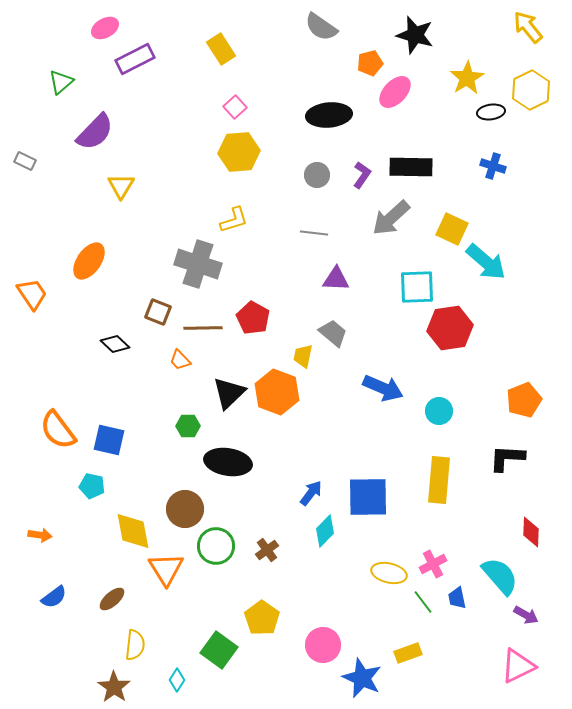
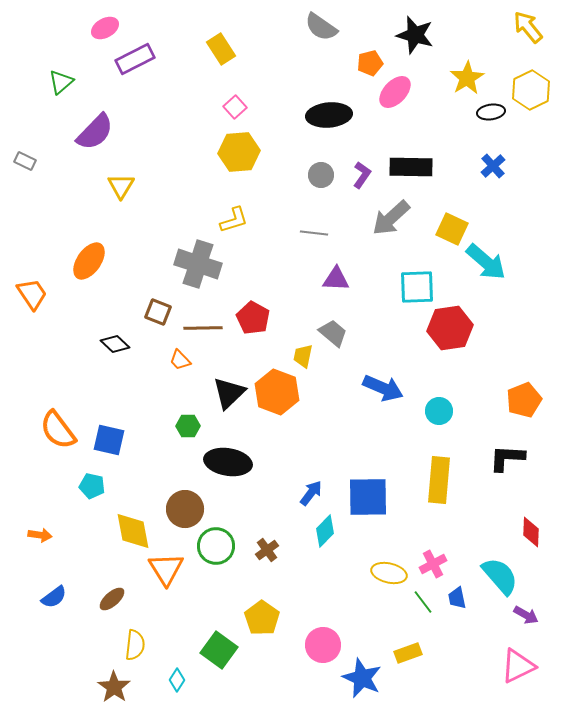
blue cross at (493, 166): rotated 30 degrees clockwise
gray circle at (317, 175): moved 4 px right
